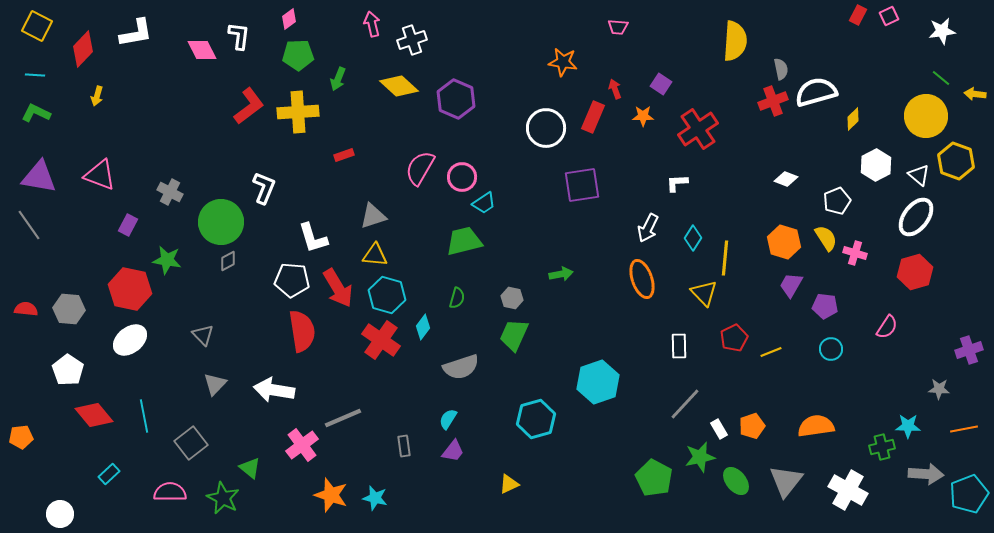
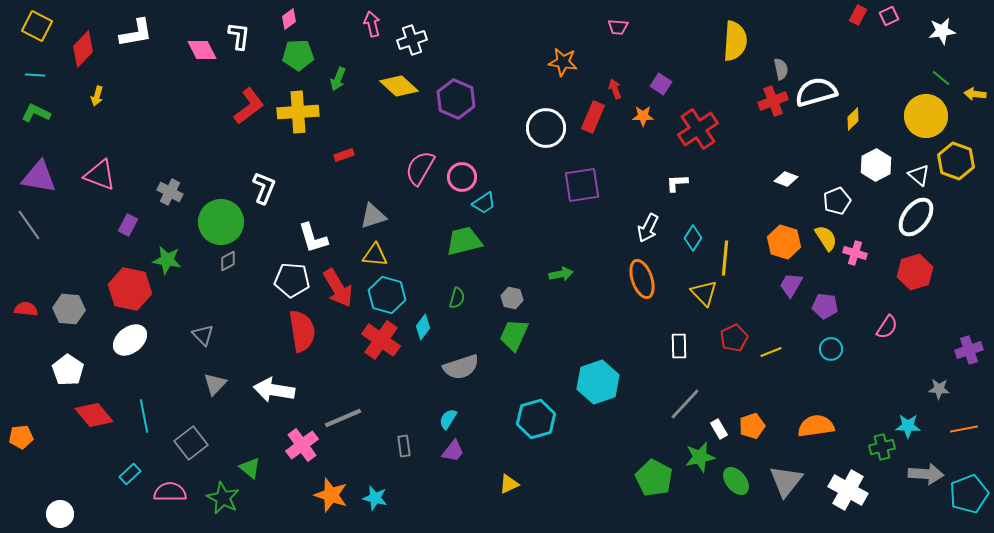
cyan rectangle at (109, 474): moved 21 px right
